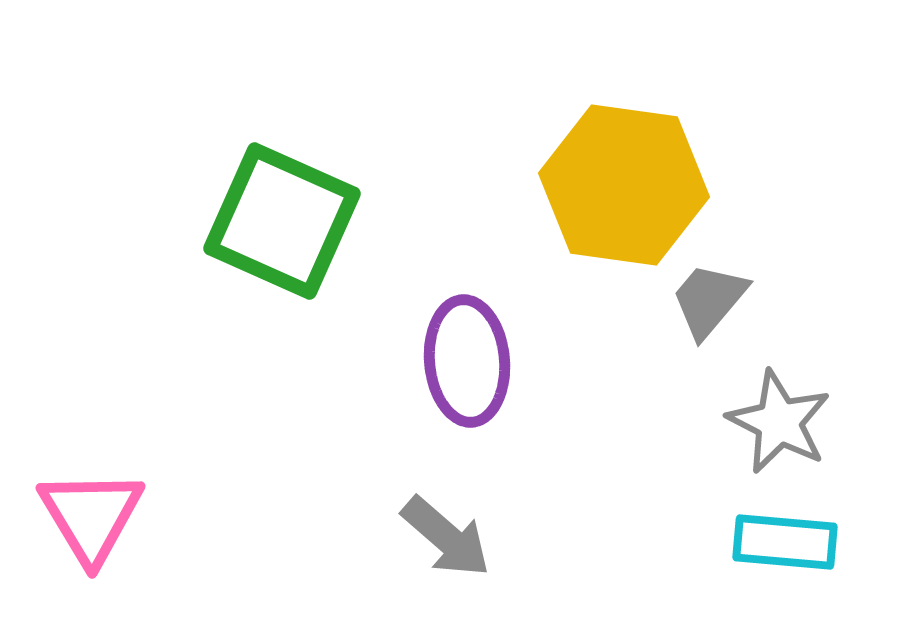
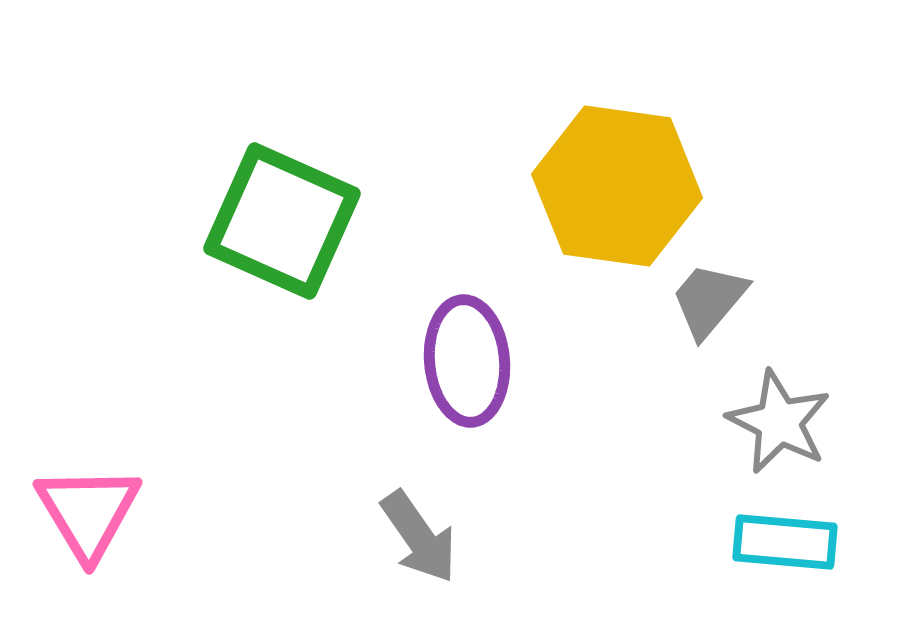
yellow hexagon: moved 7 px left, 1 px down
pink triangle: moved 3 px left, 4 px up
gray arrow: moved 27 px left; rotated 14 degrees clockwise
